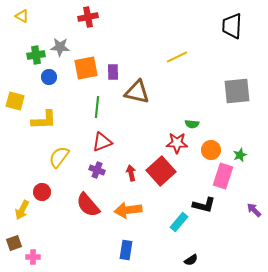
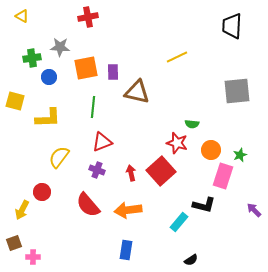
green cross: moved 4 px left, 3 px down
green line: moved 4 px left
yellow L-shape: moved 4 px right, 2 px up
red star: rotated 15 degrees clockwise
